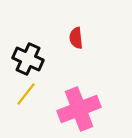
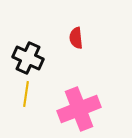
black cross: moved 1 px up
yellow line: rotated 30 degrees counterclockwise
